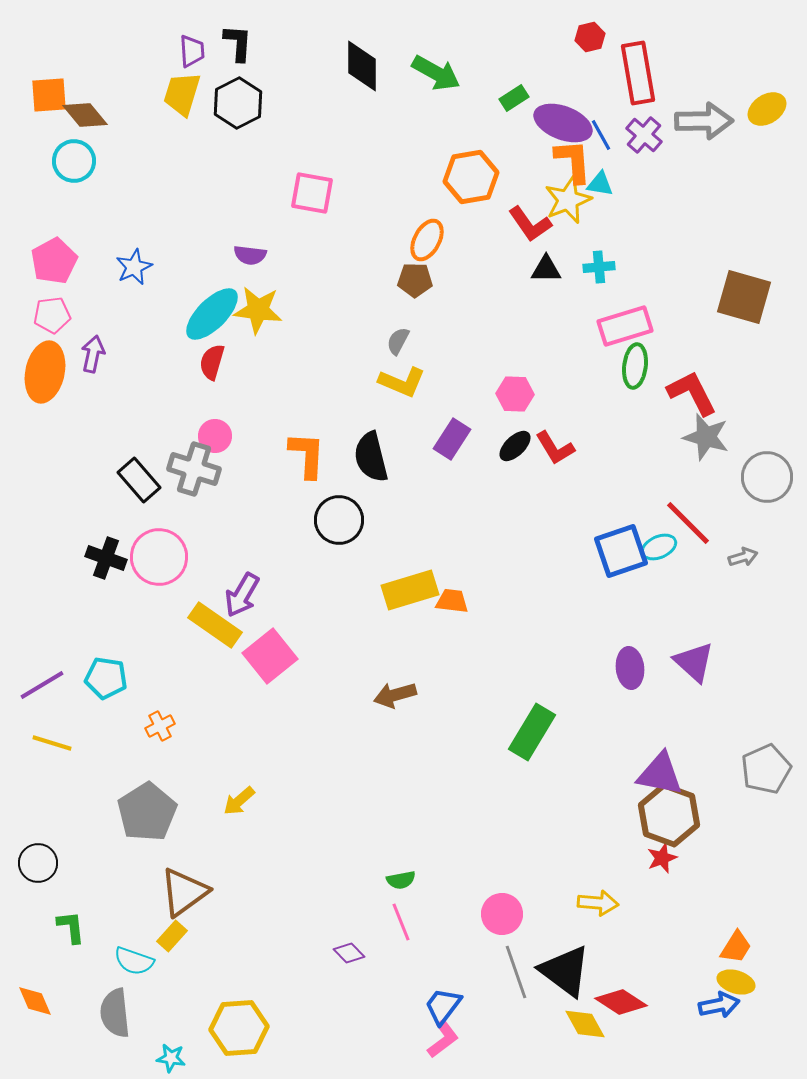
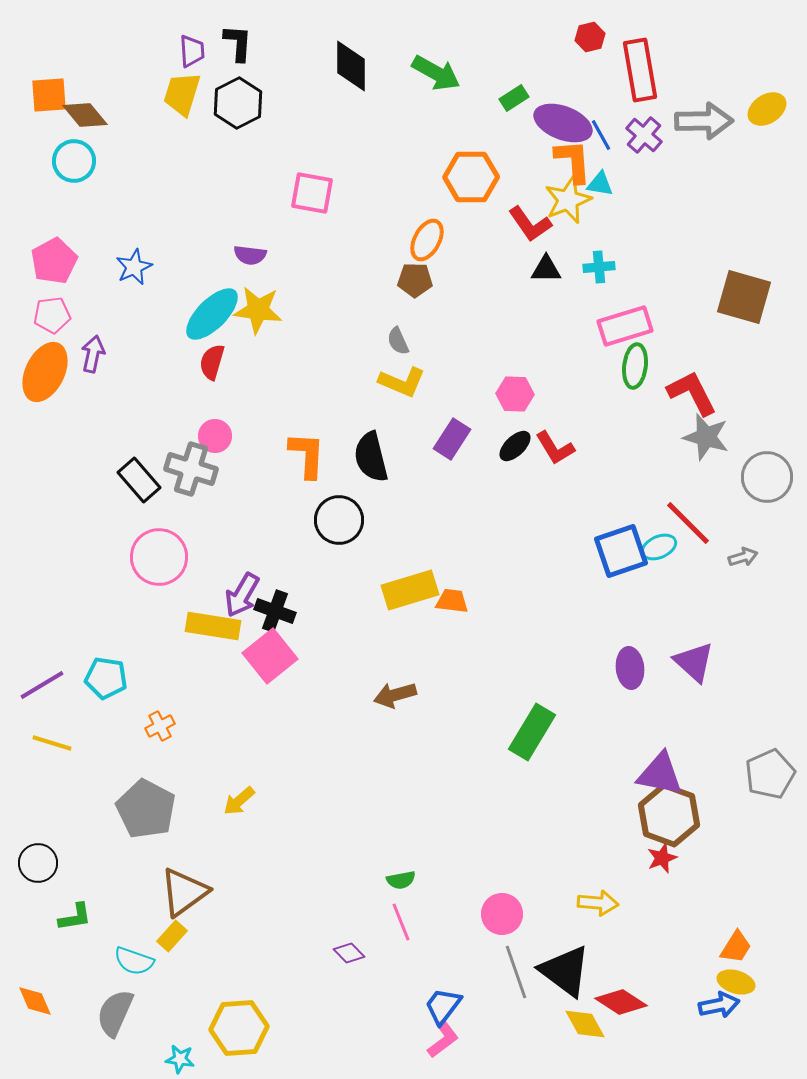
black diamond at (362, 66): moved 11 px left
red rectangle at (638, 73): moved 2 px right, 3 px up
orange hexagon at (471, 177): rotated 10 degrees clockwise
gray semicircle at (398, 341): rotated 52 degrees counterclockwise
orange ellipse at (45, 372): rotated 14 degrees clockwise
gray cross at (194, 469): moved 3 px left
black cross at (106, 558): moved 169 px right, 53 px down
yellow rectangle at (215, 625): moved 2 px left, 1 px down; rotated 26 degrees counterclockwise
gray pentagon at (766, 769): moved 4 px right, 5 px down
gray pentagon at (147, 812): moved 1 px left, 3 px up; rotated 12 degrees counterclockwise
green L-shape at (71, 927): moved 4 px right, 10 px up; rotated 87 degrees clockwise
gray semicircle at (115, 1013): rotated 30 degrees clockwise
cyan star at (171, 1058): moved 9 px right, 1 px down
